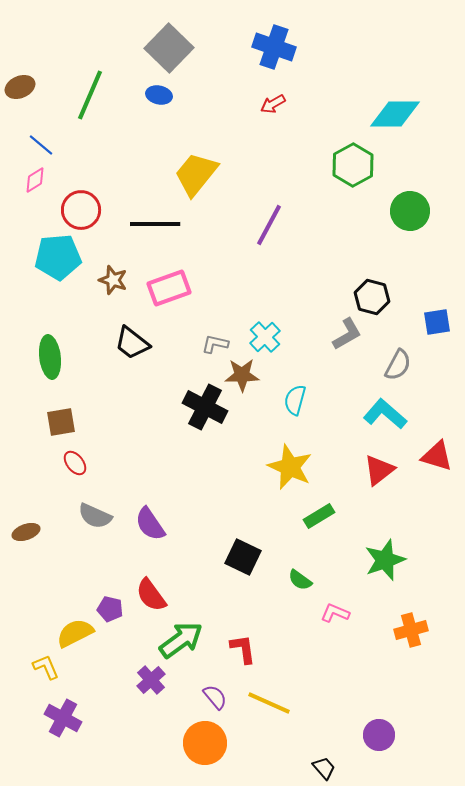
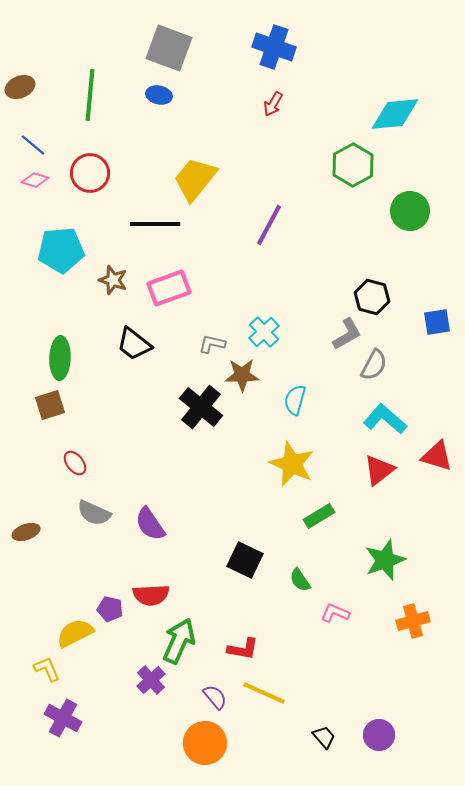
gray square at (169, 48): rotated 24 degrees counterclockwise
green line at (90, 95): rotated 18 degrees counterclockwise
red arrow at (273, 104): rotated 30 degrees counterclockwise
cyan diamond at (395, 114): rotated 6 degrees counterclockwise
blue line at (41, 145): moved 8 px left
yellow trapezoid at (196, 174): moved 1 px left, 5 px down
pink diamond at (35, 180): rotated 48 degrees clockwise
red circle at (81, 210): moved 9 px right, 37 px up
cyan pentagon at (58, 257): moved 3 px right, 7 px up
cyan cross at (265, 337): moved 1 px left, 5 px up
black trapezoid at (132, 343): moved 2 px right, 1 px down
gray L-shape at (215, 344): moved 3 px left
green ellipse at (50, 357): moved 10 px right, 1 px down; rotated 9 degrees clockwise
gray semicircle at (398, 365): moved 24 px left
black cross at (205, 407): moved 4 px left; rotated 12 degrees clockwise
cyan L-shape at (385, 414): moved 5 px down
brown square at (61, 422): moved 11 px left, 17 px up; rotated 8 degrees counterclockwise
yellow star at (290, 467): moved 2 px right, 3 px up
gray semicircle at (95, 516): moved 1 px left, 3 px up
black square at (243, 557): moved 2 px right, 3 px down
green semicircle at (300, 580): rotated 20 degrees clockwise
red semicircle at (151, 595): rotated 57 degrees counterclockwise
orange cross at (411, 630): moved 2 px right, 9 px up
green arrow at (181, 640): moved 2 px left, 1 px down; rotated 30 degrees counterclockwise
red L-shape at (243, 649): rotated 108 degrees clockwise
yellow L-shape at (46, 667): moved 1 px right, 2 px down
yellow line at (269, 703): moved 5 px left, 10 px up
black trapezoid at (324, 768): moved 31 px up
